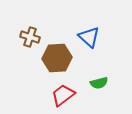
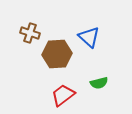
brown cross: moved 4 px up
brown hexagon: moved 4 px up
